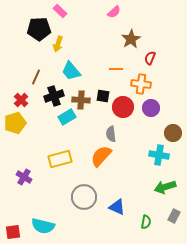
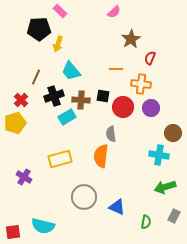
orange semicircle: rotated 35 degrees counterclockwise
